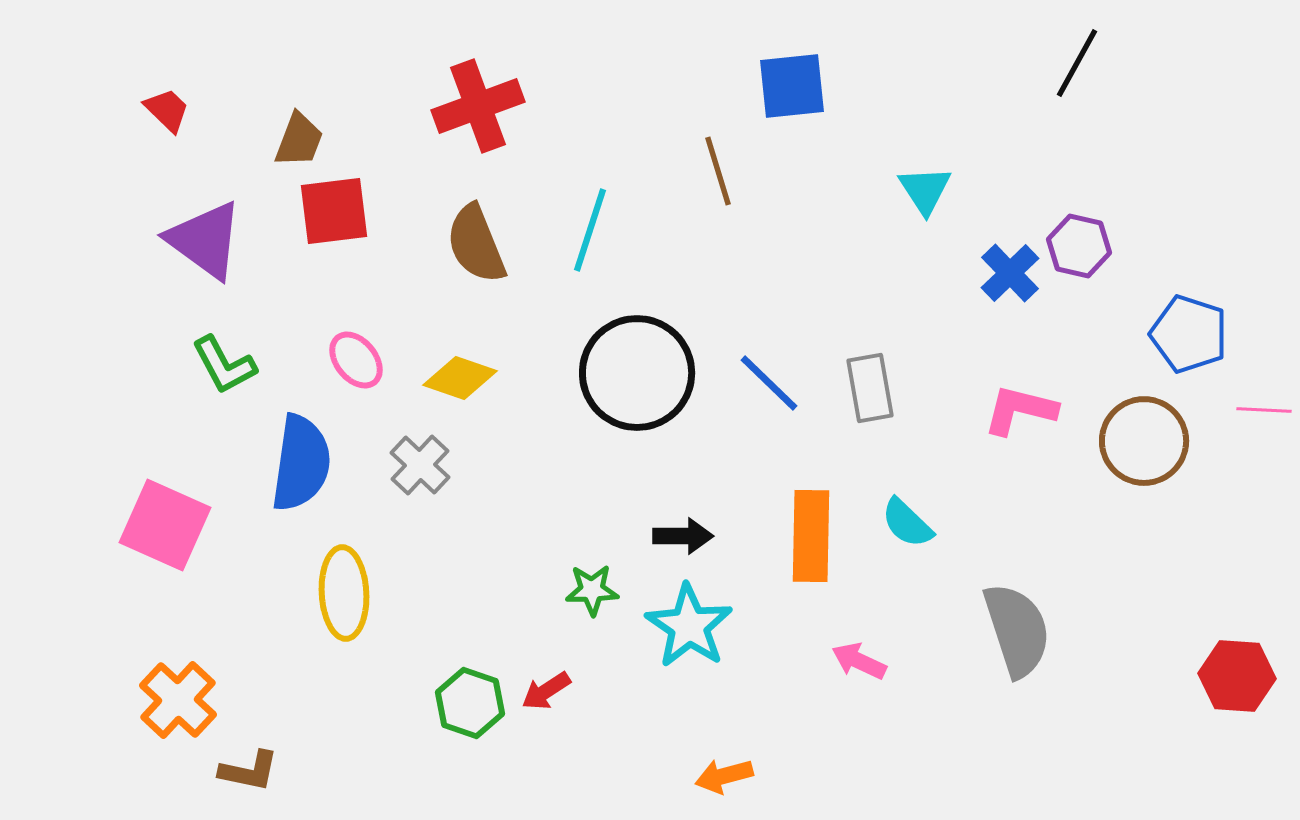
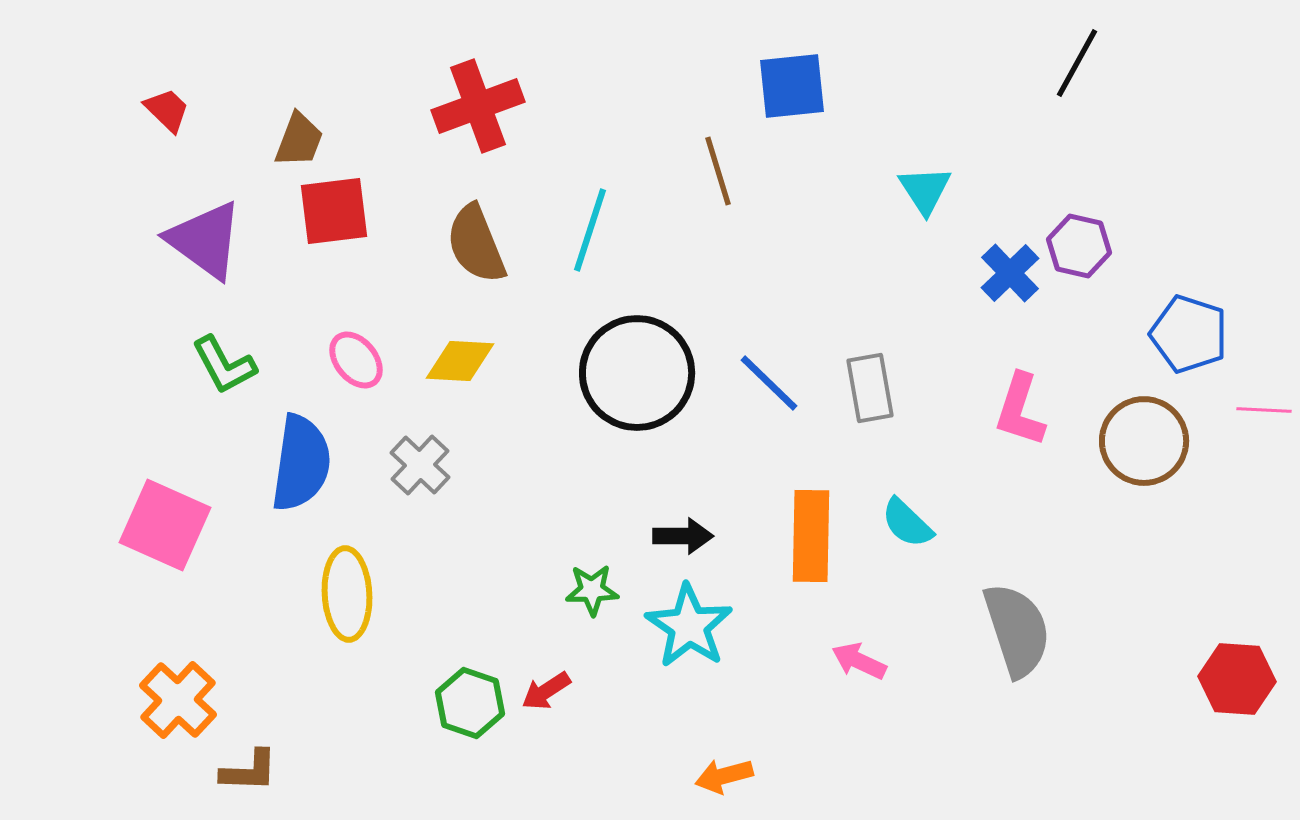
yellow diamond: moved 17 px up; rotated 16 degrees counterclockwise
pink L-shape: rotated 86 degrees counterclockwise
yellow ellipse: moved 3 px right, 1 px down
red hexagon: moved 3 px down
brown L-shape: rotated 10 degrees counterclockwise
